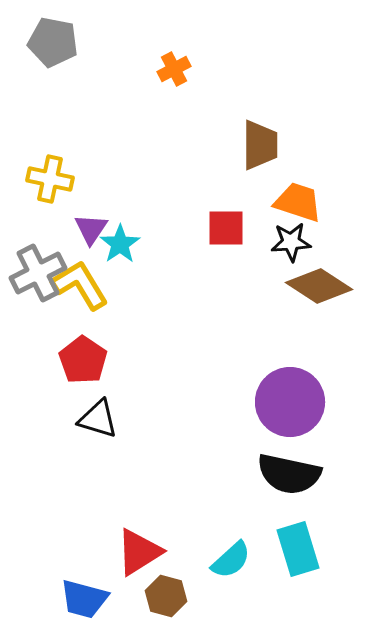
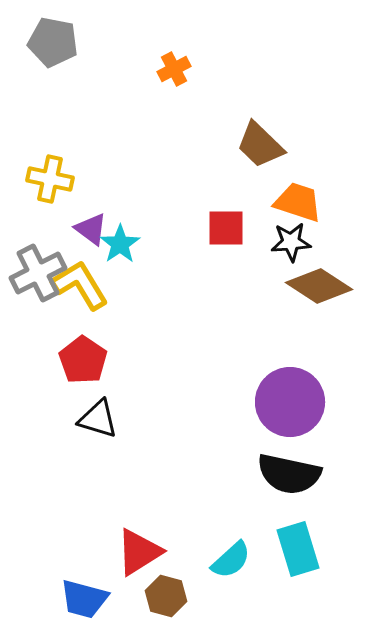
brown trapezoid: rotated 134 degrees clockwise
purple triangle: rotated 27 degrees counterclockwise
